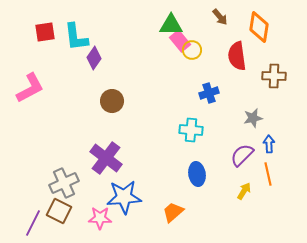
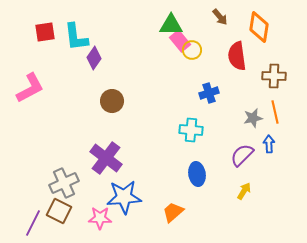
orange line: moved 7 px right, 62 px up
